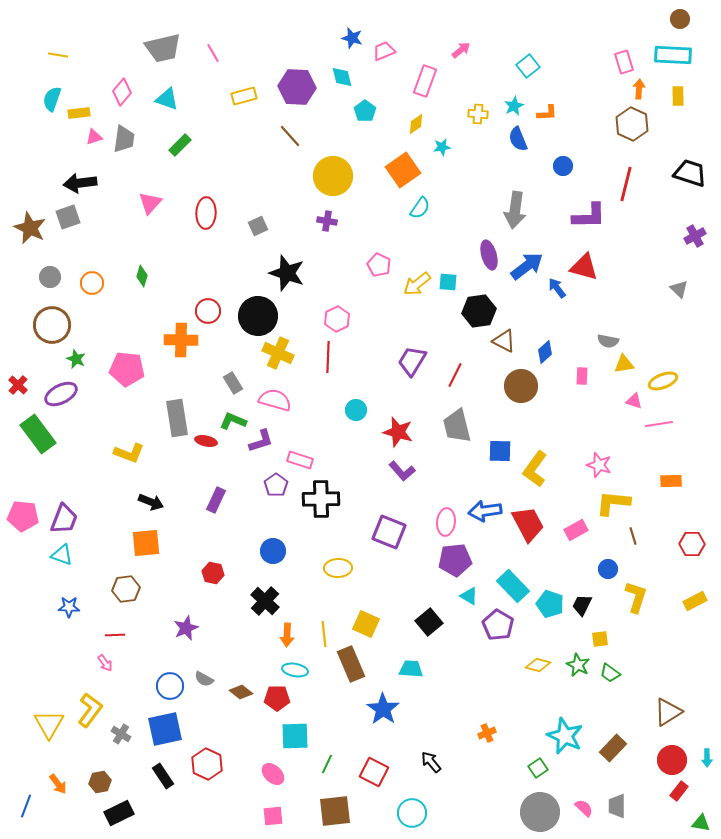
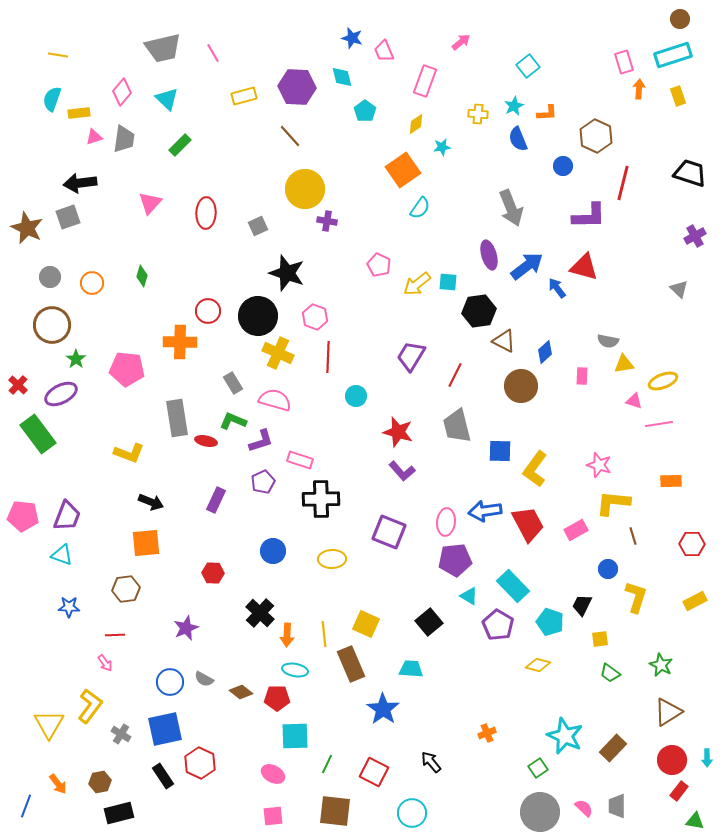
pink arrow at (461, 50): moved 8 px up
pink trapezoid at (384, 51): rotated 90 degrees counterclockwise
cyan rectangle at (673, 55): rotated 21 degrees counterclockwise
yellow rectangle at (678, 96): rotated 18 degrees counterclockwise
cyan triangle at (167, 99): rotated 25 degrees clockwise
brown hexagon at (632, 124): moved 36 px left, 12 px down
yellow circle at (333, 176): moved 28 px left, 13 px down
red line at (626, 184): moved 3 px left, 1 px up
gray arrow at (515, 210): moved 4 px left, 2 px up; rotated 30 degrees counterclockwise
brown star at (30, 228): moved 3 px left
pink hexagon at (337, 319): moved 22 px left, 2 px up; rotated 15 degrees counterclockwise
orange cross at (181, 340): moved 1 px left, 2 px down
green star at (76, 359): rotated 12 degrees clockwise
purple trapezoid at (412, 361): moved 1 px left, 5 px up
cyan circle at (356, 410): moved 14 px up
purple pentagon at (276, 485): moved 13 px left, 3 px up; rotated 10 degrees clockwise
purple trapezoid at (64, 519): moved 3 px right, 3 px up
yellow ellipse at (338, 568): moved 6 px left, 9 px up
red hexagon at (213, 573): rotated 10 degrees counterclockwise
black cross at (265, 601): moved 5 px left, 12 px down
cyan pentagon at (550, 604): moved 18 px down
green star at (578, 665): moved 83 px right
blue circle at (170, 686): moved 4 px up
yellow L-shape at (90, 710): moved 4 px up
red hexagon at (207, 764): moved 7 px left, 1 px up
pink ellipse at (273, 774): rotated 15 degrees counterclockwise
brown square at (335, 811): rotated 12 degrees clockwise
black rectangle at (119, 813): rotated 12 degrees clockwise
green triangle at (701, 823): moved 6 px left, 2 px up
